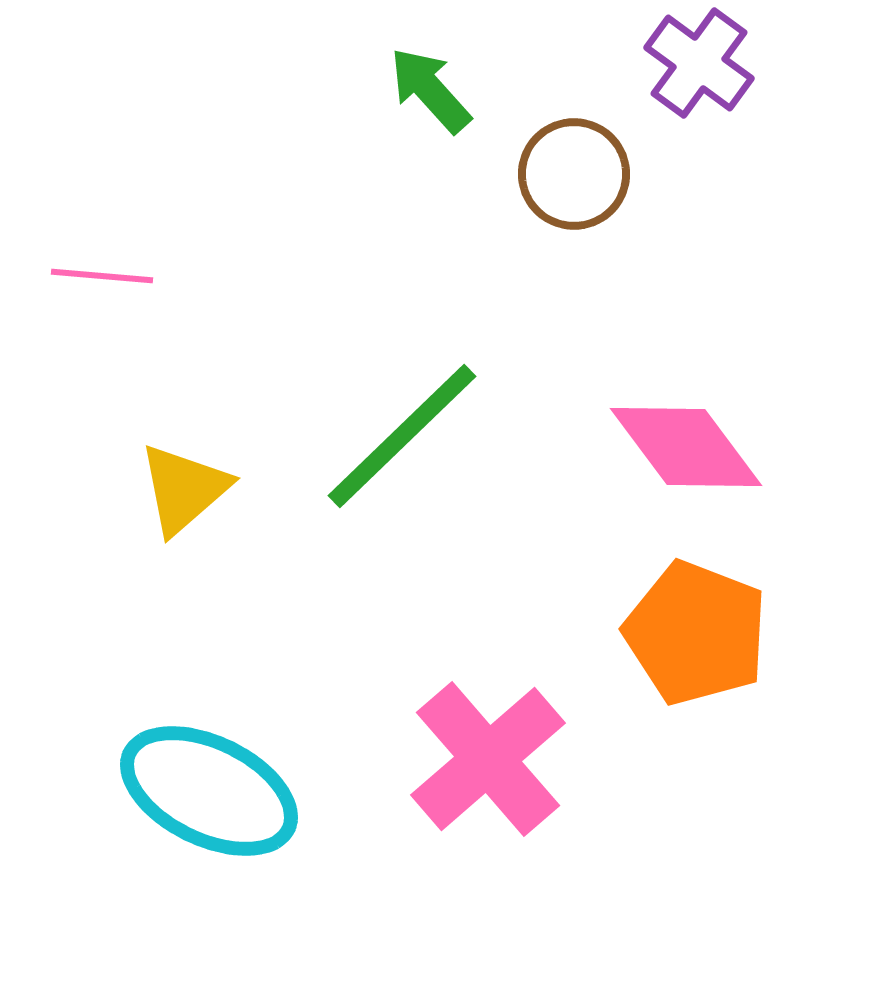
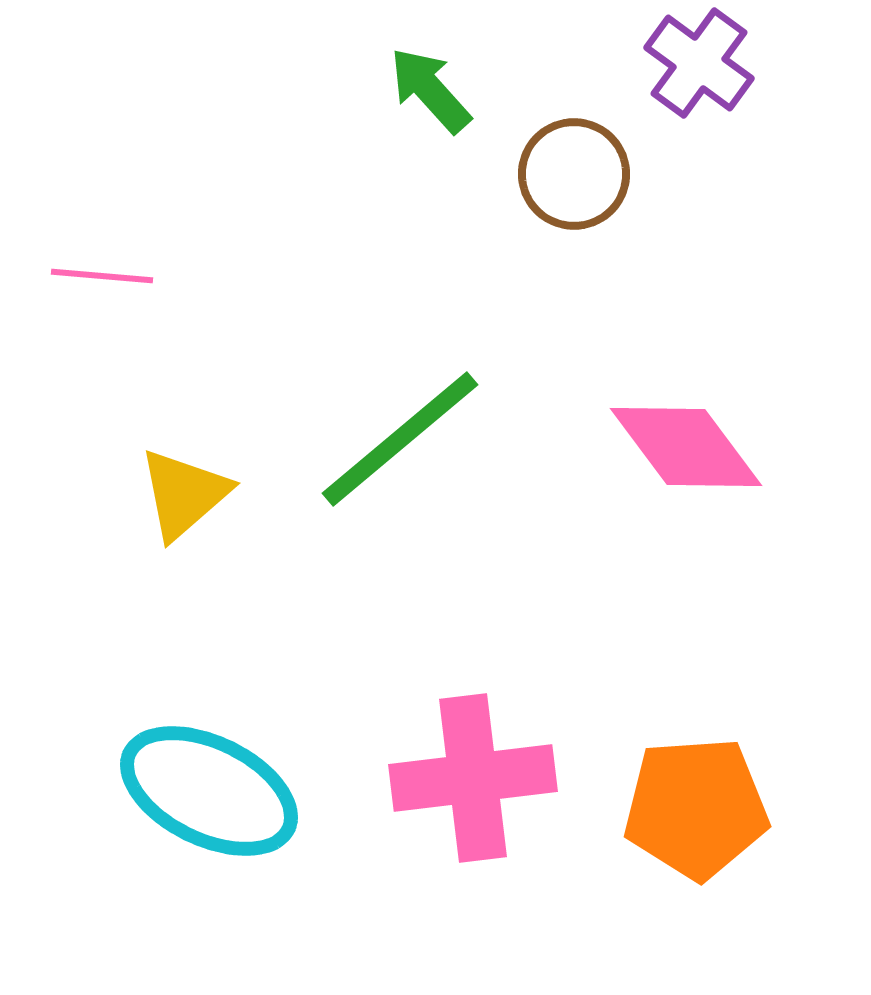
green line: moved 2 px left, 3 px down; rotated 4 degrees clockwise
yellow triangle: moved 5 px down
orange pentagon: moved 175 px down; rotated 25 degrees counterclockwise
pink cross: moved 15 px left, 19 px down; rotated 34 degrees clockwise
